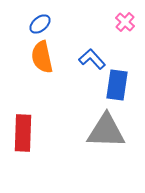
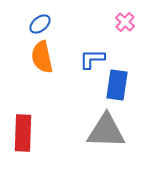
blue L-shape: rotated 48 degrees counterclockwise
